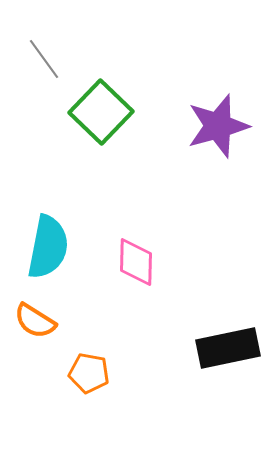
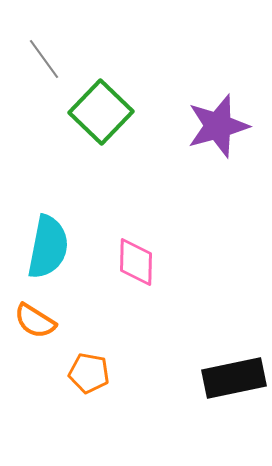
black rectangle: moved 6 px right, 30 px down
